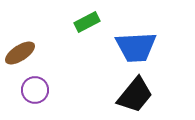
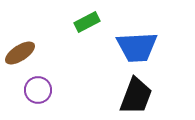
blue trapezoid: moved 1 px right
purple circle: moved 3 px right
black trapezoid: moved 1 px right, 1 px down; rotated 18 degrees counterclockwise
